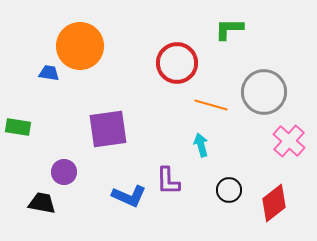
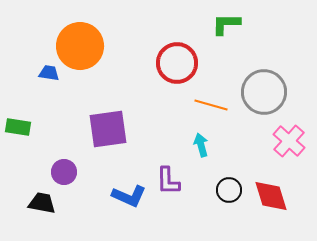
green L-shape: moved 3 px left, 5 px up
red diamond: moved 3 px left, 7 px up; rotated 69 degrees counterclockwise
